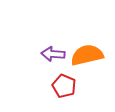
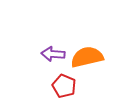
orange semicircle: moved 2 px down
